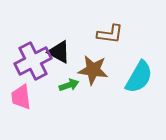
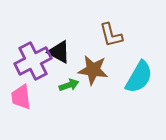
brown L-shape: moved 1 px right, 1 px down; rotated 68 degrees clockwise
